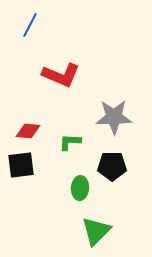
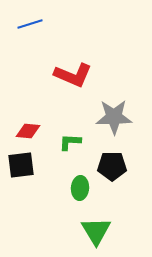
blue line: moved 1 px up; rotated 45 degrees clockwise
red L-shape: moved 12 px right
green triangle: rotated 16 degrees counterclockwise
